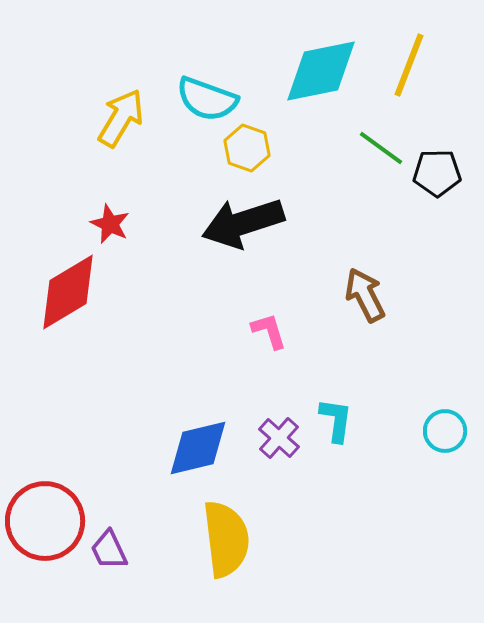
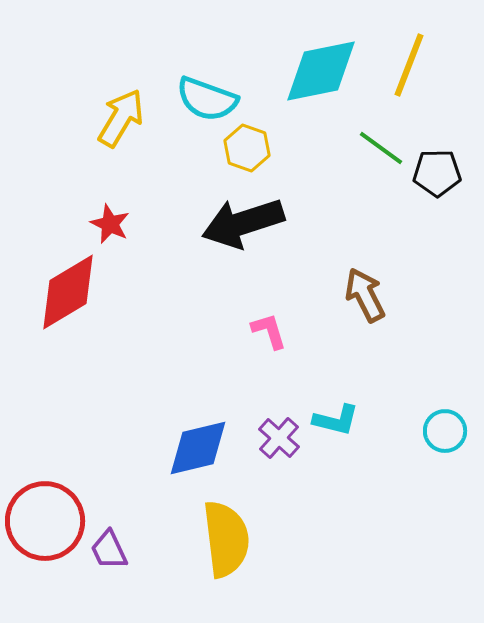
cyan L-shape: rotated 96 degrees clockwise
